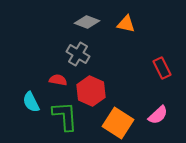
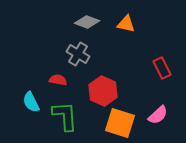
red hexagon: moved 12 px right
orange square: moved 2 px right; rotated 16 degrees counterclockwise
